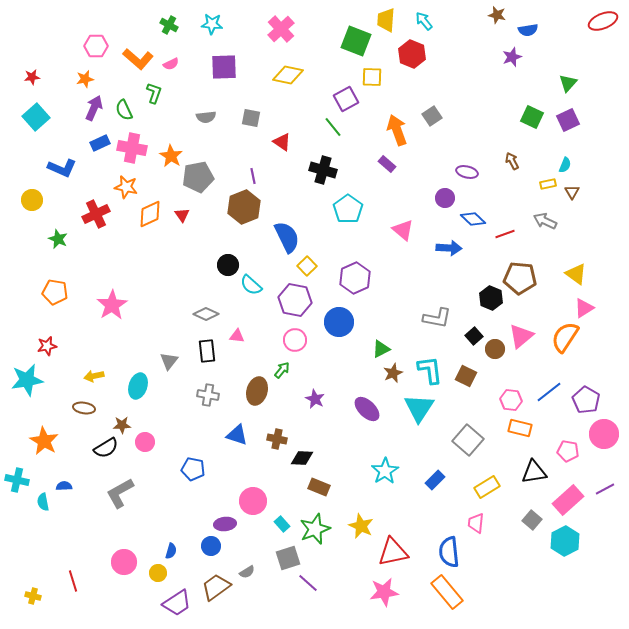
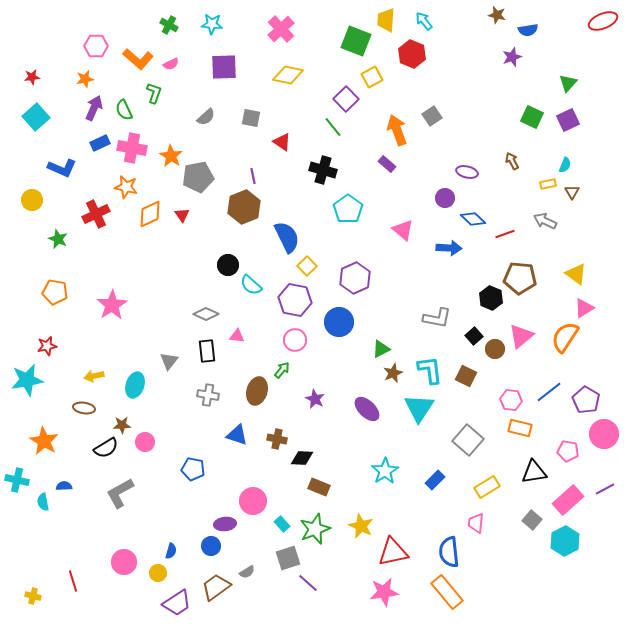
yellow square at (372, 77): rotated 30 degrees counterclockwise
purple square at (346, 99): rotated 15 degrees counterclockwise
gray semicircle at (206, 117): rotated 36 degrees counterclockwise
cyan ellipse at (138, 386): moved 3 px left, 1 px up
